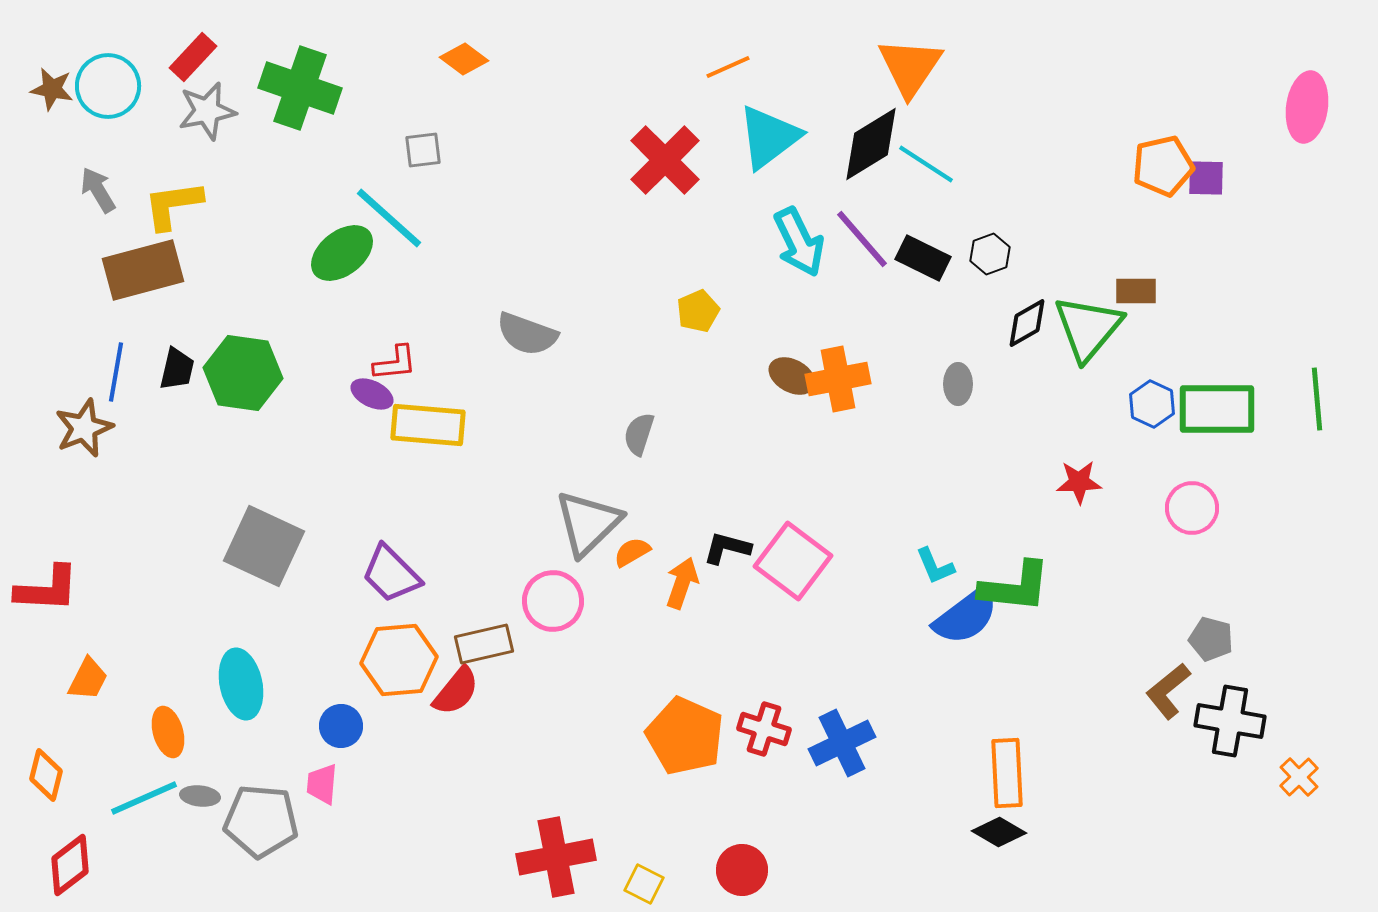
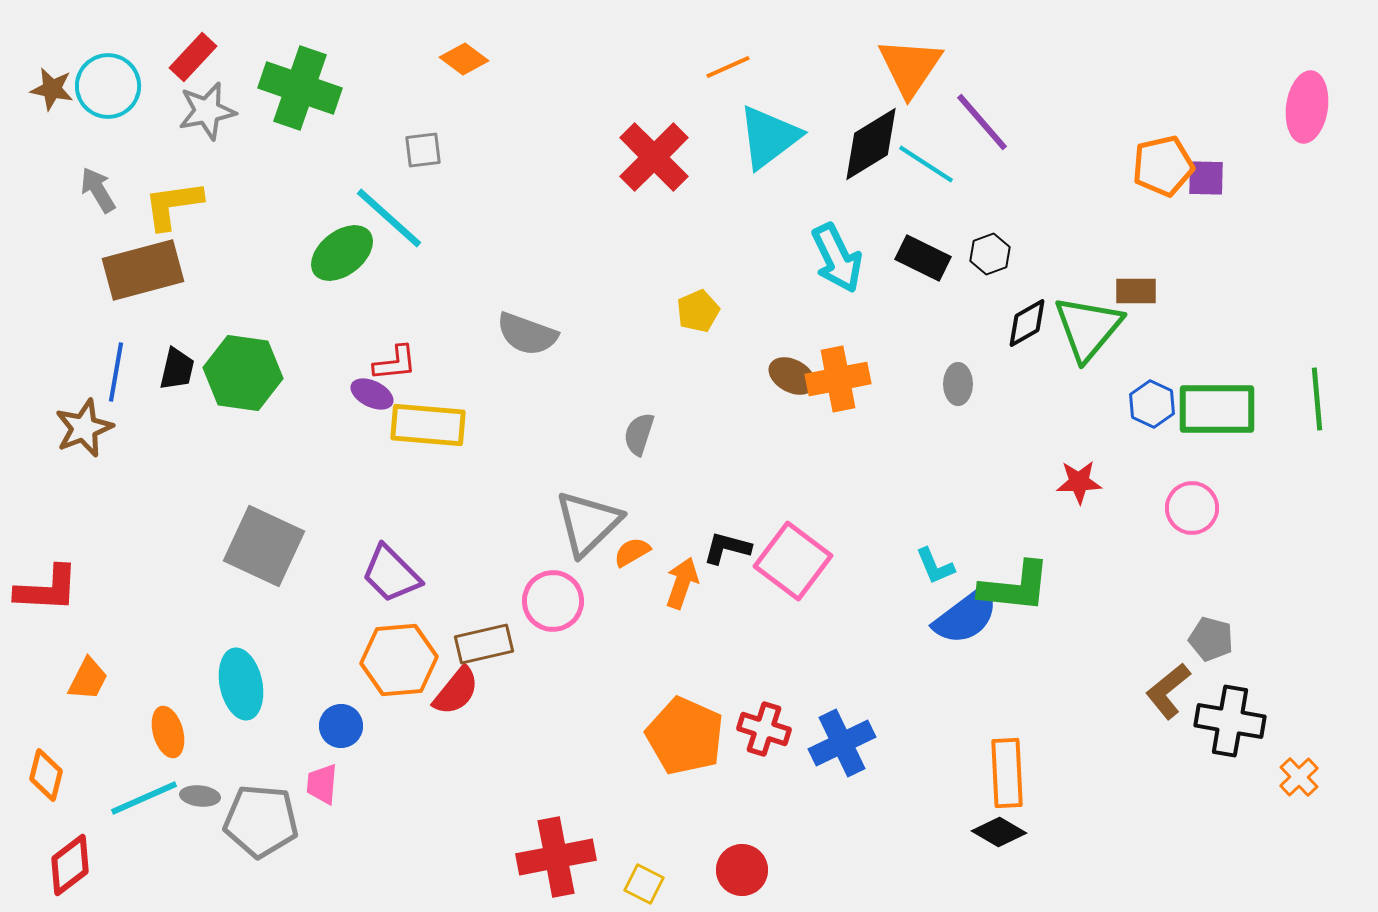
red cross at (665, 160): moved 11 px left, 3 px up
purple line at (862, 239): moved 120 px right, 117 px up
cyan arrow at (799, 242): moved 38 px right, 16 px down
